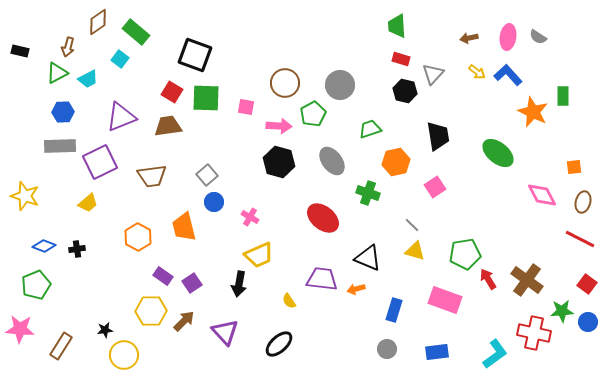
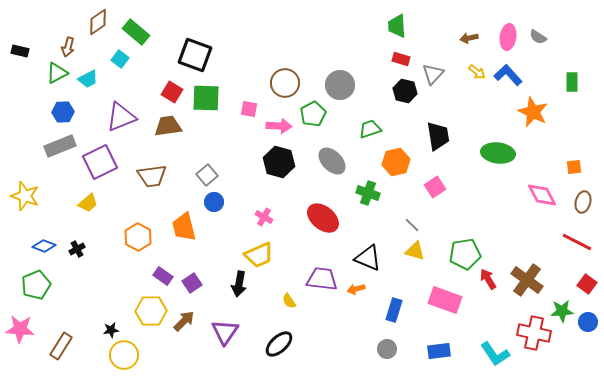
green rectangle at (563, 96): moved 9 px right, 14 px up
pink square at (246, 107): moved 3 px right, 2 px down
gray rectangle at (60, 146): rotated 20 degrees counterclockwise
green ellipse at (498, 153): rotated 32 degrees counterclockwise
gray ellipse at (332, 161): rotated 8 degrees counterclockwise
pink cross at (250, 217): moved 14 px right
red line at (580, 239): moved 3 px left, 3 px down
black cross at (77, 249): rotated 21 degrees counterclockwise
black star at (105, 330): moved 6 px right
purple triangle at (225, 332): rotated 16 degrees clockwise
blue rectangle at (437, 352): moved 2 px right, 1 px up
cyan L-shape at (495, 354): rotated 92 degrees clockwise
